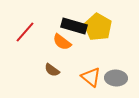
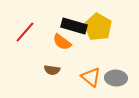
brown semicircle: rotated 28 degrees counterclockwise
